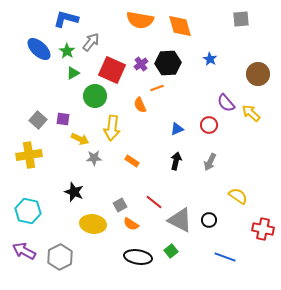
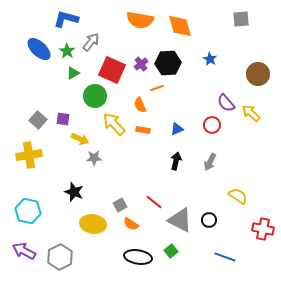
red circle at (209, 125): moved 3 px right
yellow arrow at (112, 128): moved 2 px right, 4 px up; rotated 130 degrees clockwise
orange rectangle at (132, 161): moved 11 px right, 31 px up; rotated 24 degrees counterclockwise
